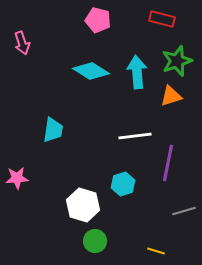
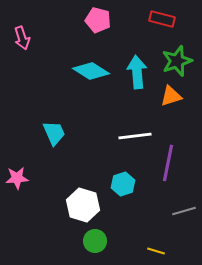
pink arrow: moved 5 px up
cyan trapezoid: moved 1 px right, 3 px down; rotated 32 degrees counterclockwise
